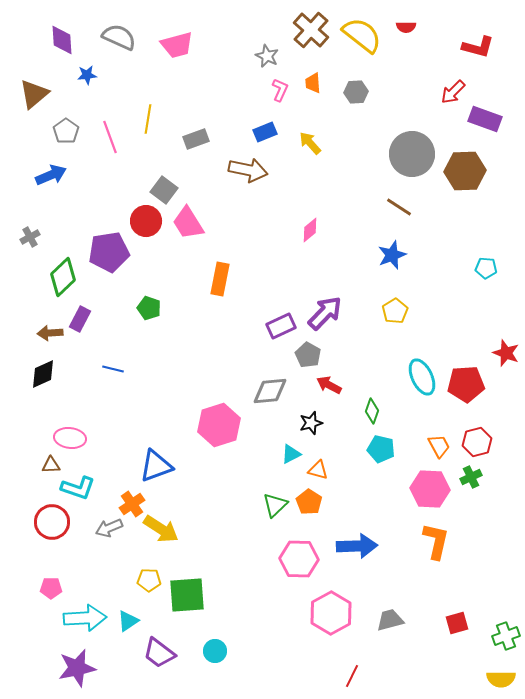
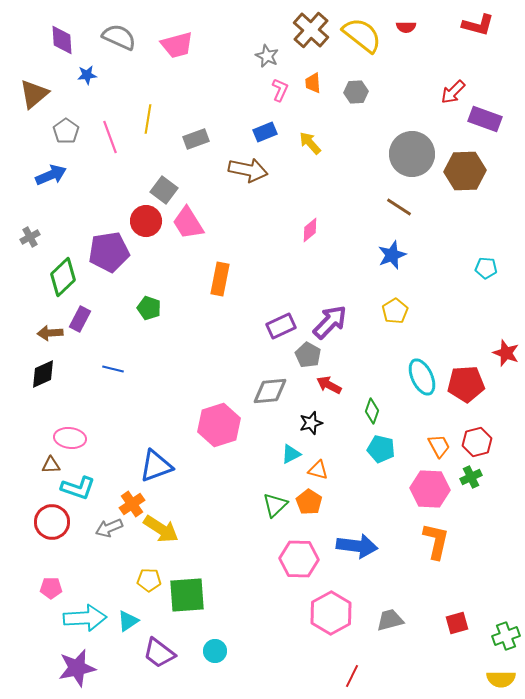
red L-shape at (478, 47): moved 22 px up
purple arrow at (325, 313): moved 5 px right, 9 px down
blue arrow at (357, 546): rotated 9 degrees clockwise
